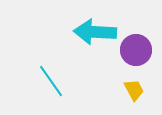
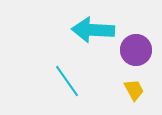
cyan arrow: moved 2 px left, 2 px up
cyan line: moved 16 px right
